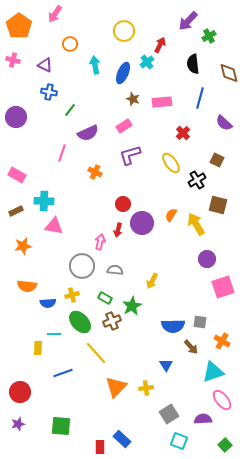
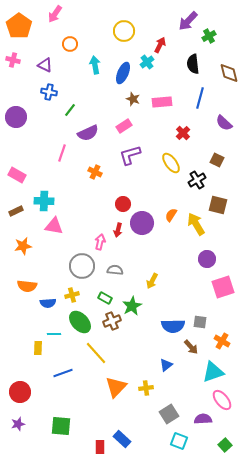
blue triangle at (166, 365): rotated 24 degrees clockwise
